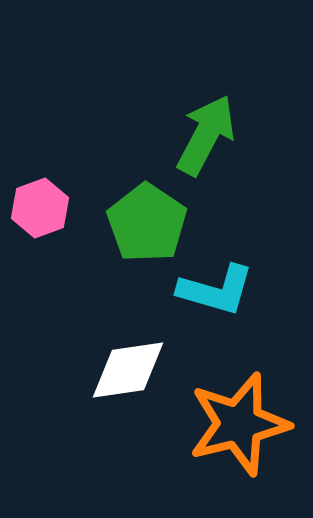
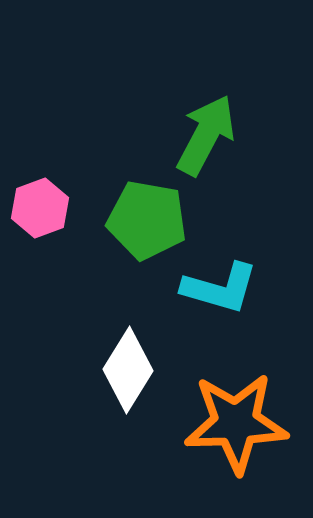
green pentagon: moved 3 px up; rotated 24 degrees counterclockwise
cyan L-shape: moved 4 px right, 2 px up
white diamond: rotated 50 degrees counterclockwise
orange star: moved 3 px left, 1 px up; rotated 12 degrees clockwise
